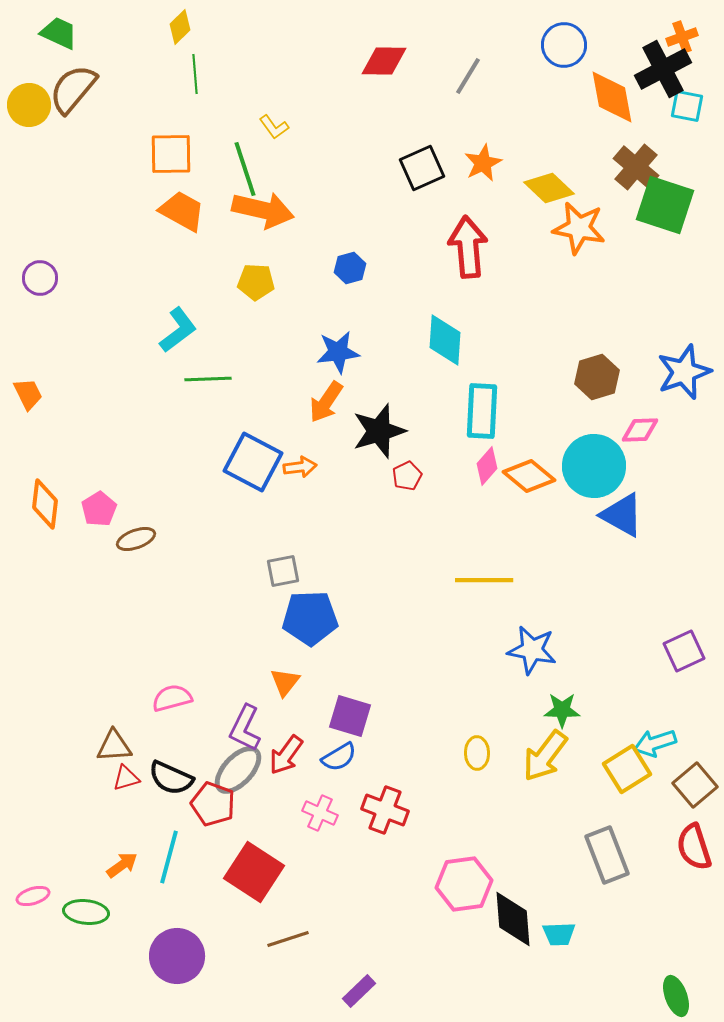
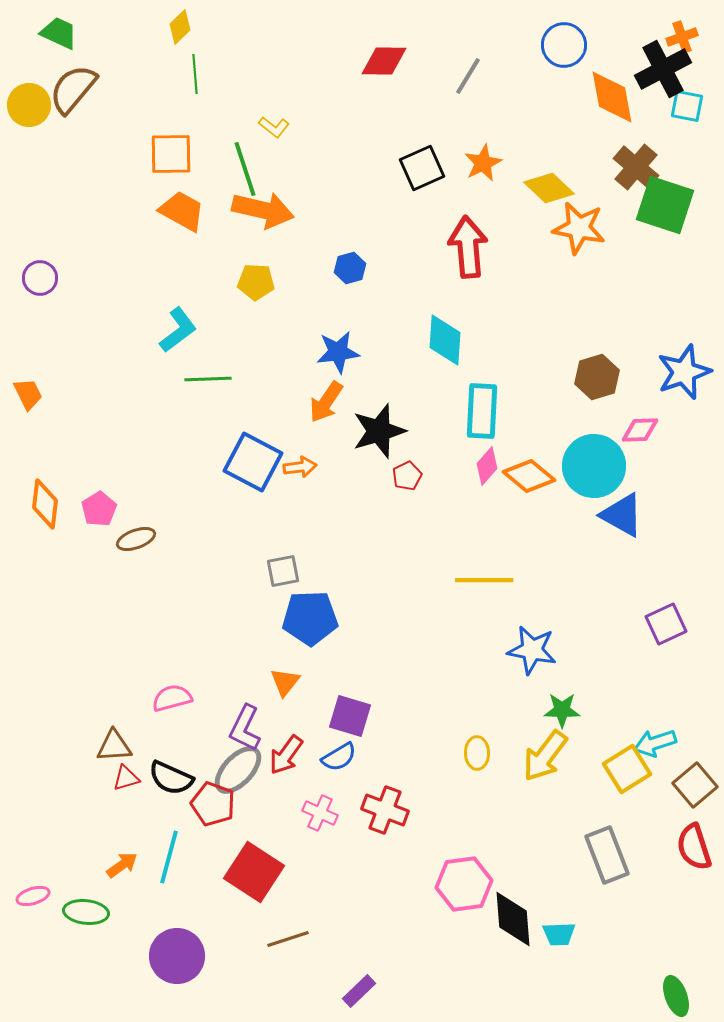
yellow L-shape at (274, 127): rotated 16 degrees counterclockwise
purple square at (684, 651): moved 18 px left, 27 px up
